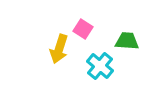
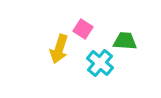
green trapezoid: moved 2 px left
cyan cross: moved 3 px up
